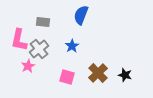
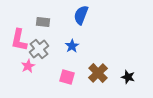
black star: moved 3 px right, 2 px down
